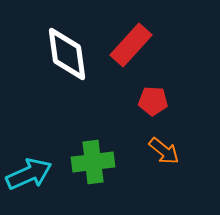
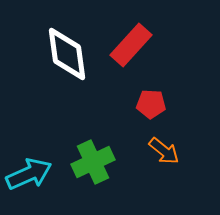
red pentagon: moved 2 px left, 3 px down
green cross: rotated 18 degrees counterclockwise
